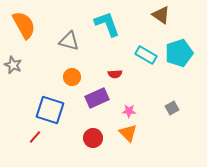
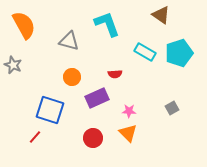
cyan rectangle: moved 1 px left, 3 px up
